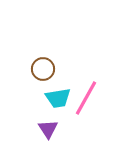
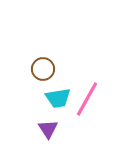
pink line: moved 1 px right, 1 px down
